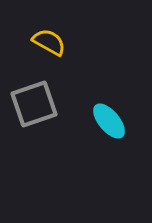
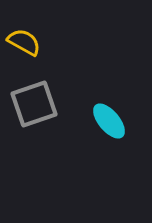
yellow semicircle: moved 25 px left
